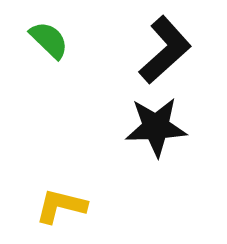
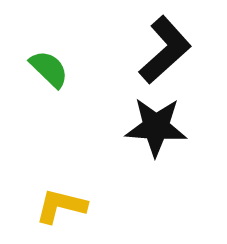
green semicircle: moved 29 px down
black star: rotated 6 degrees clockwise
